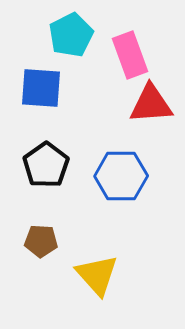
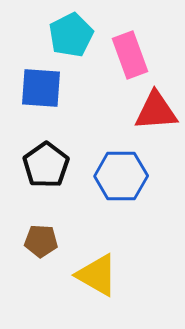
red triangle: moved 5 px right, 7 px down
yellow triangle: rotated 18 degrees counterclockwise
